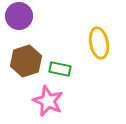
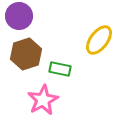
yellow ellipse: moved 3 px up; rotated 48 degrees clockwise
brown hexagon: moved 7 px up
pink star: moved 5 px left, 1 px up; rotated 20 degrees clockwise
